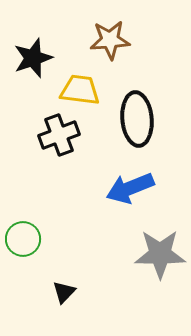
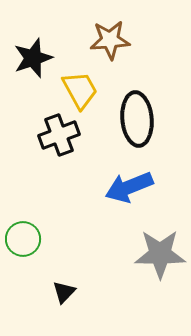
yellow trapezoid: rotated 54 degrees clockwise
blue arrow: moved 1 px left, 1 px up
